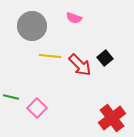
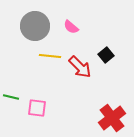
pink semicircle: moved 3 px left, 9 px down; rotated 21 degrees clockwise
gray circle: moved 3 px right
black square: moved 1 px right, 3 px up
red arrow: moved 2 px down
pink square: rotated 36 degrees counterclockwise
